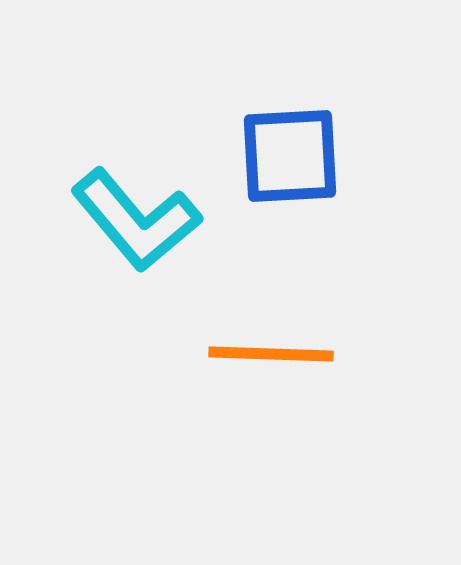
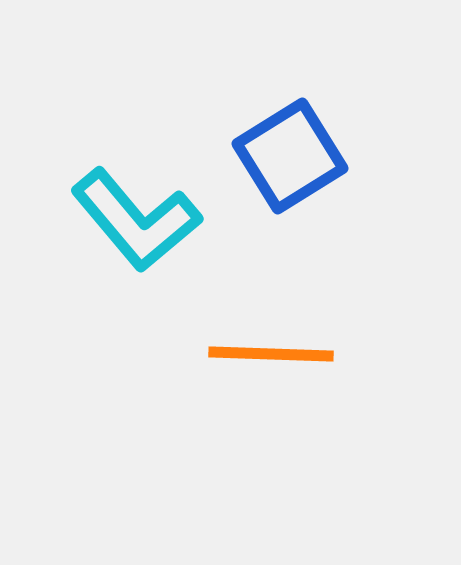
blue square: rotated 29 degrees counterclockwise
